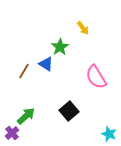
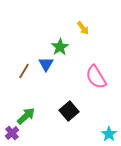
blue triangle: rotated 28 degrees clockwise
cyan star: rotated 14 degrees clockwise
